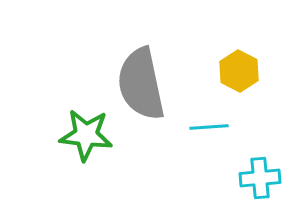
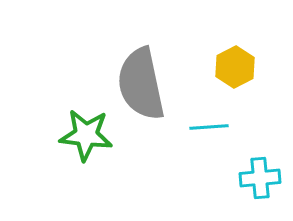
yellow hexagon: moved 4 px left, 4 px up; rotated 6 degrees clockwise
